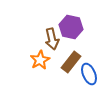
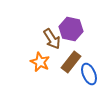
purple hexagon: moved 2 px down
brown arrow: rotated 20 degrees counterclockwise
orange star: moved 2 px down; rotated 18 degrees counterclockwise
